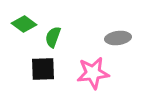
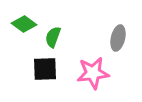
gray ellipse: rotated 70 degrees counterclockwise
black square: moved 2 px right
